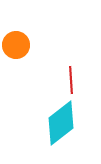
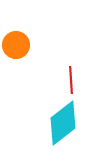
cyan diamond: moved 2 px right
